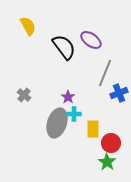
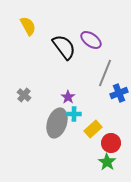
yellow rectangle: rotated 48 degrees clockwise
